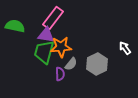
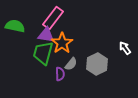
orange star: moved 1 px right, 4 px up; rotated 30 degrees counterclockwise
green trapezoid: moved 1 px left, 1 px down
